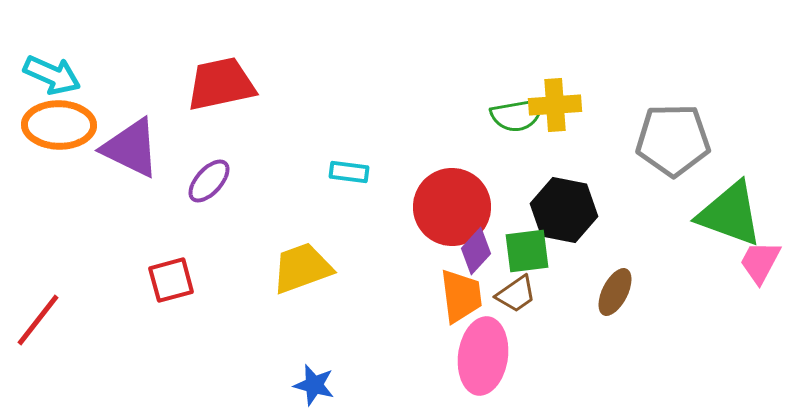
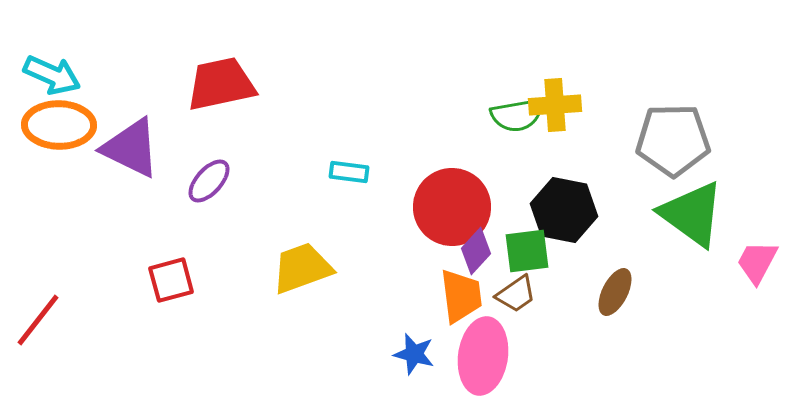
green triangle: moved 38 px left; rotated 16 degrees clockwise
pink trapezoid: moved 3 px left
blue star: moved 100 px right, 31 px up
